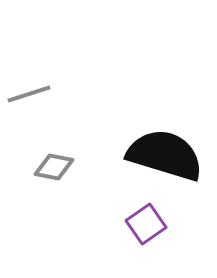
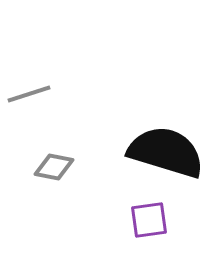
black semicircle: moved 1 px right, 3 px up
purple square: moved 3 px right, 4 px up; rotated 27 degrees clockwise
